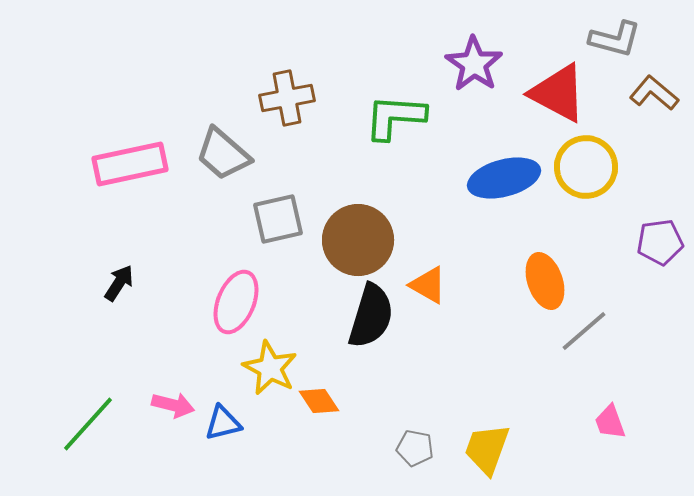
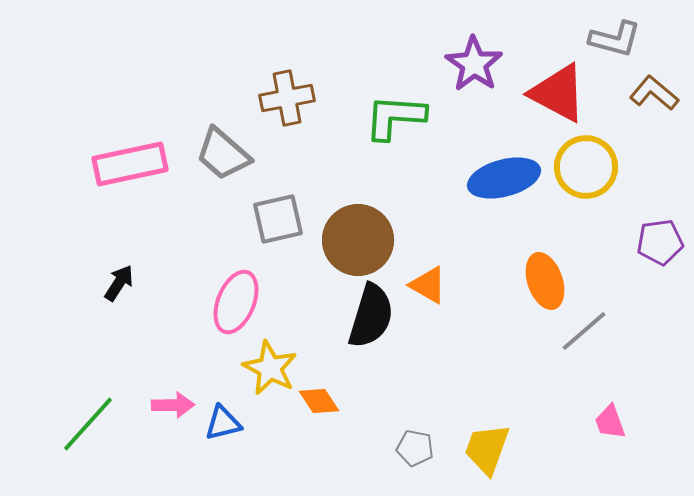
pink arrow: rotated 15 degrees counterclockwise
